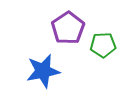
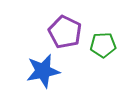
purple pentagon: moved 3 px left, 4 px down; rotated 12 degrees counterclockwise
